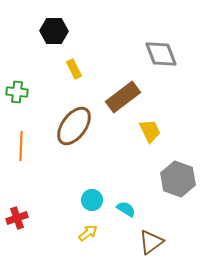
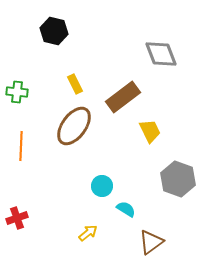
black hexagon: rotated 12 degrees clockwise
yellow rectangle: moved 1 px right, 15 px down
cyan circle: moved 10 px right, 14 px up
